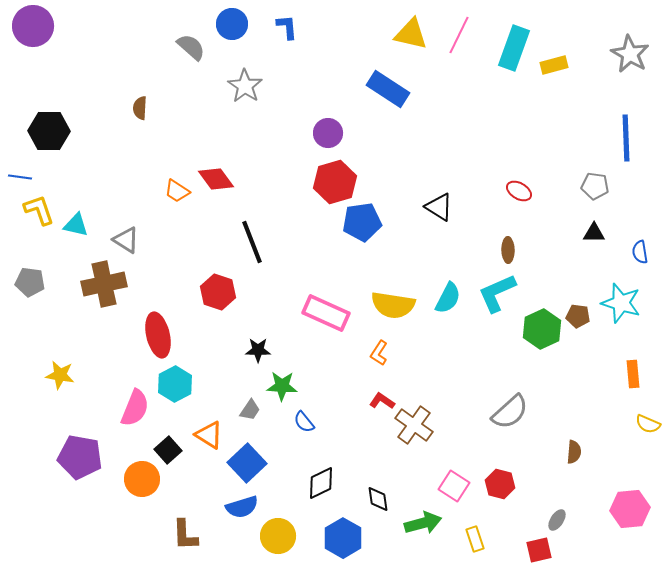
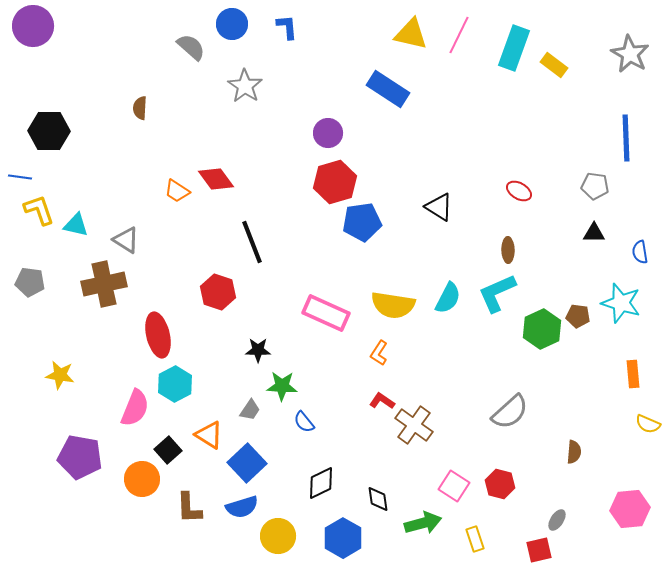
yellow rectangle at (554, 65): rotated 52 degrees clockwise
brown L-shape at (185, 535): moved 4 px right, 27 px up
